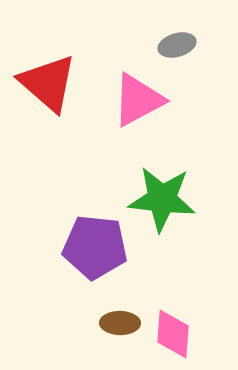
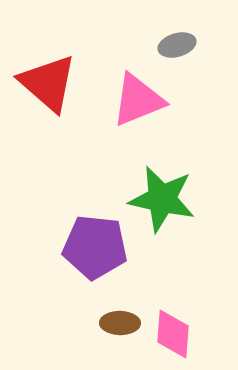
pink triangle: rotated 6 degrees clockwise
green star: rotated 6 degrees clockwise
